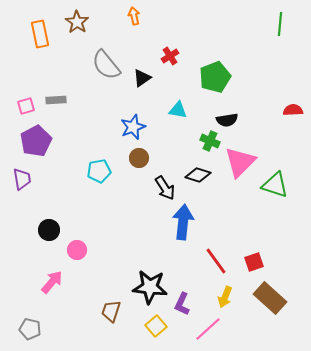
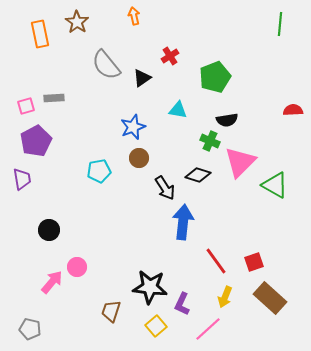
gray rectangle: moved 2 px left, 2 px up
green triangle: rotated 12 degrees clockwise
pink circle: moved 17 px down
